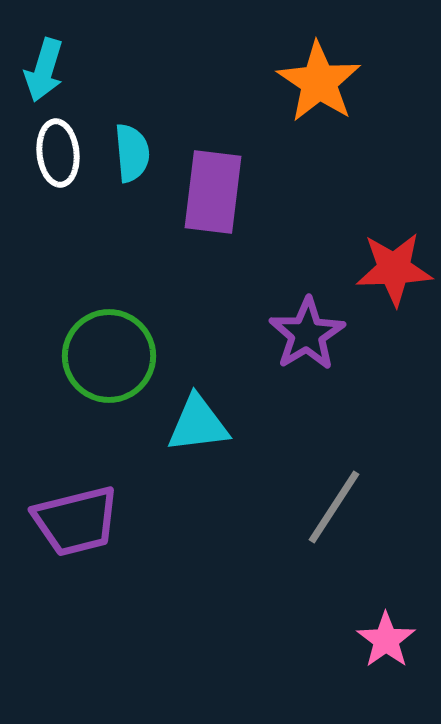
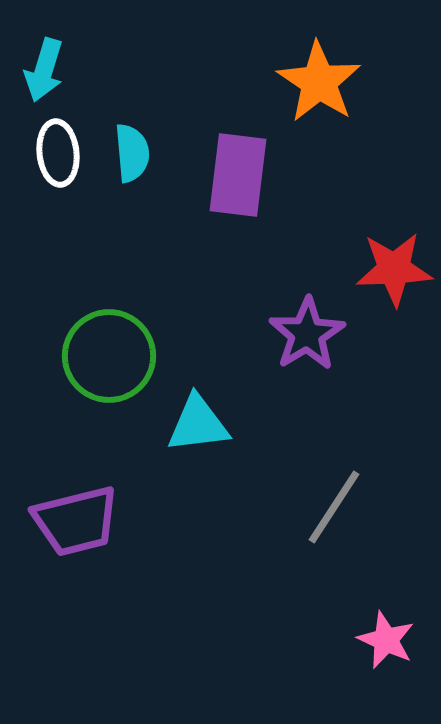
purple rectangle: moved 25 px right, 17 px up
pink star: rotated 12 degrees counterclockwise
